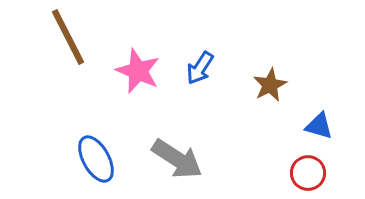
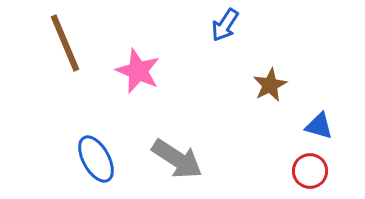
brown line: moved 3 px left, 6 px down; rotated 4 degrees clockwise
blue arrow: moved 25 px right, 43 px up
red circle: moved 2 px right, 2 px up
